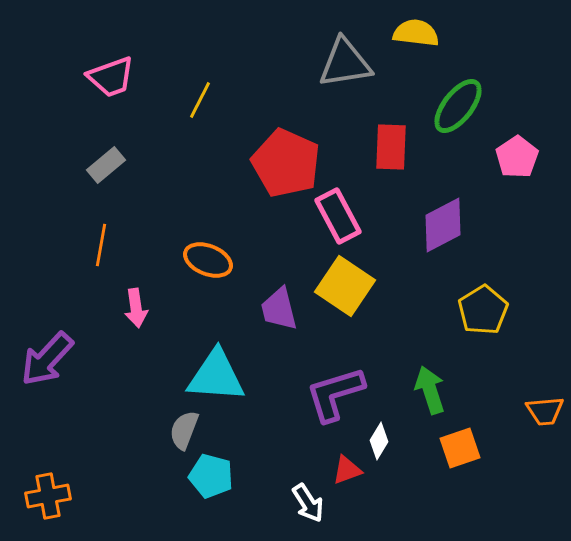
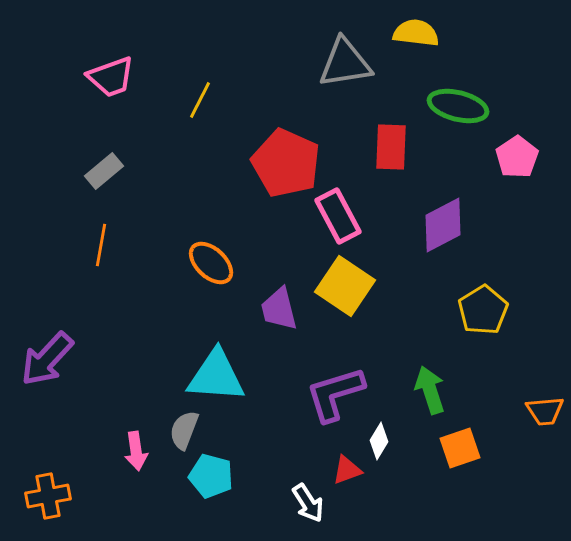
green ellipse: rotated 66 degrees clockwise
gray rectangle: moved 2 px left, 6 px down
orange ellipse: moved 3 px right, 3 px down; rotated 21 degrees clockwise
pink arrow: moved 143 px down
